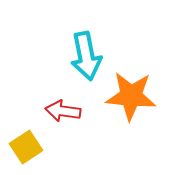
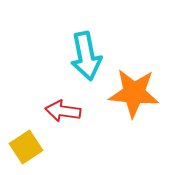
orange star: moved 3 px right, 3 px up
